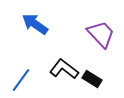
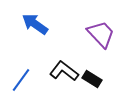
black L-shape: moved 2 px down
